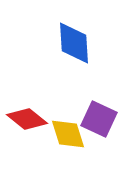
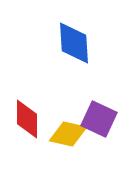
red diamond: rotated 51 degrees clockwise
yellow diamond: rotated 60 degrees counterclockwise
